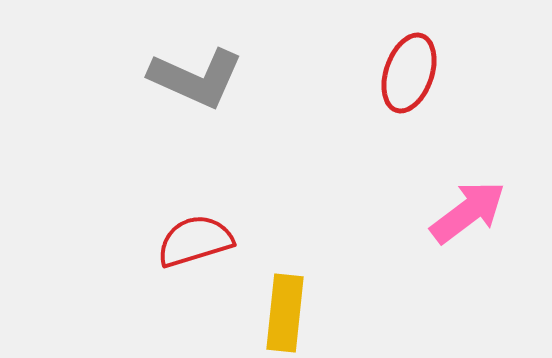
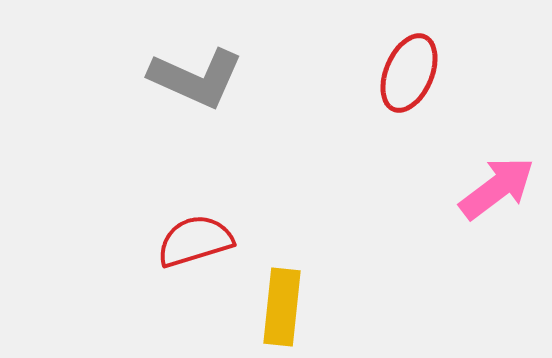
red ellipse: rotated 4 degrees clockwise
pink arrow: moved 29 px right, 24 px up
yellow rectangle: moved 3 px left, 6 px up
